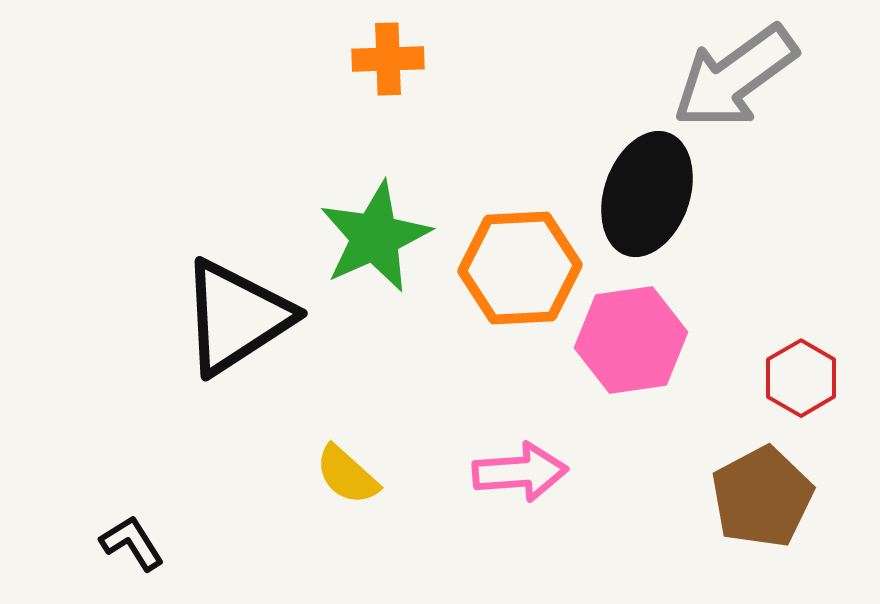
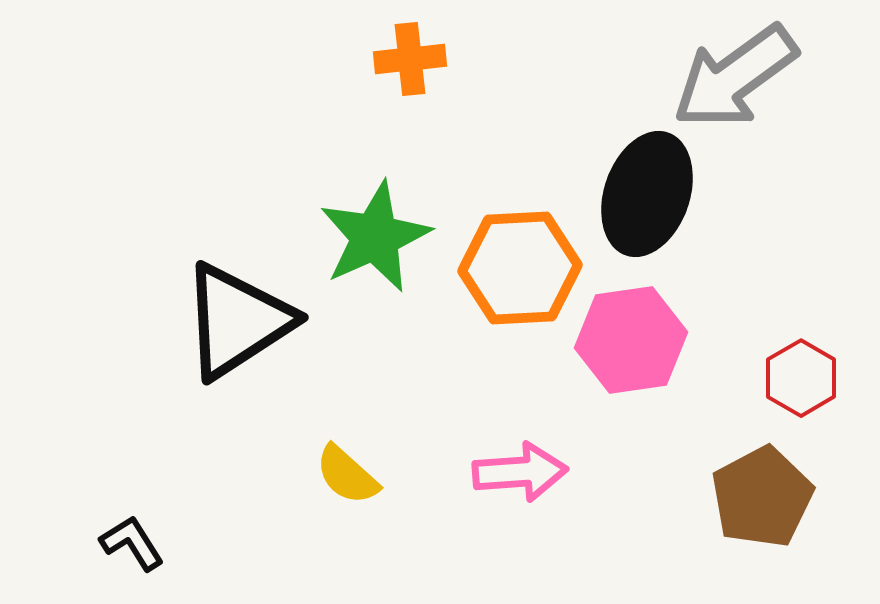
orange cross: moved 22 px right; rotated 4 degrees counterclockwise
black triangle: moved 1 px right, 4 px down
